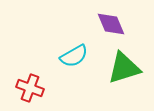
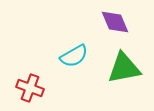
purple diamond: moved 4 px right, 2 px up
green triangle: rotated 6 degrees clockwise
